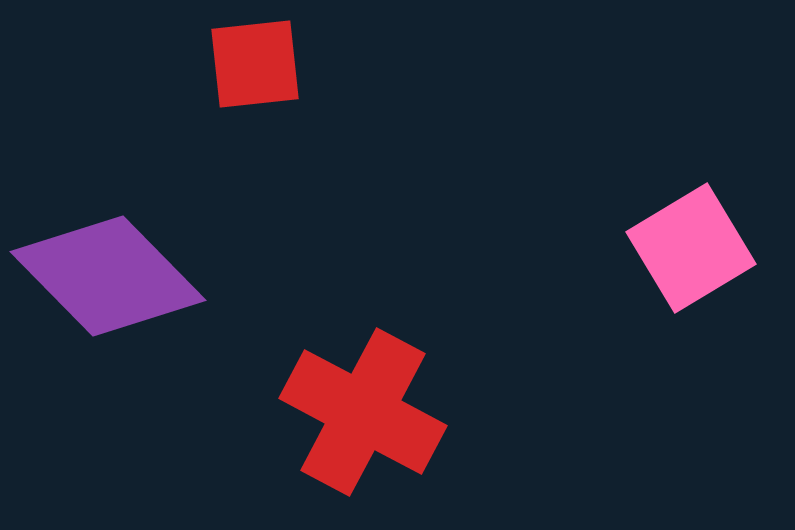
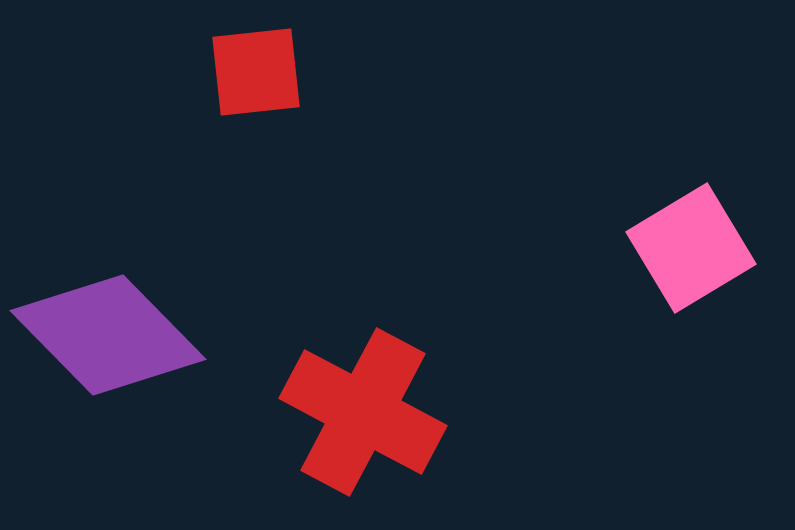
red square: moved 1 px right, 8 px down
purple diamond: moved 59 px down
